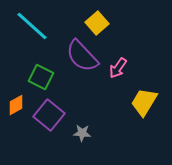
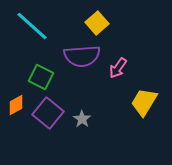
purple semicircle: rotated 51 degrees counterclockwise
purple square: moved 1 px left, 2 px up
gray star: moved 14 px up; rotated 30 degrees clockwise
